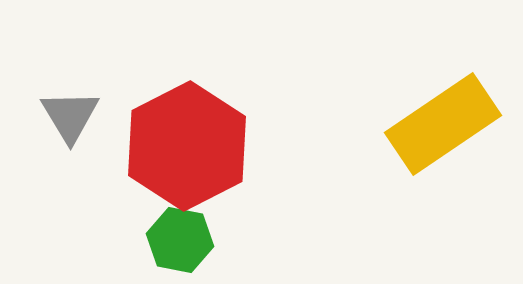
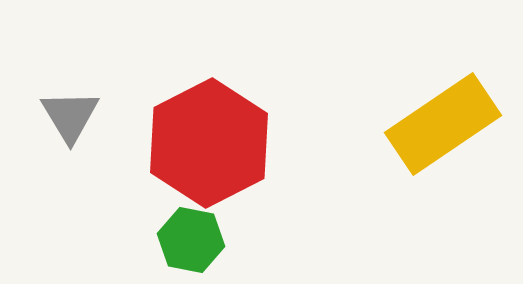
red hexagon: moved 22 px right, 3 px up
green hexagon: moved 11 px right
